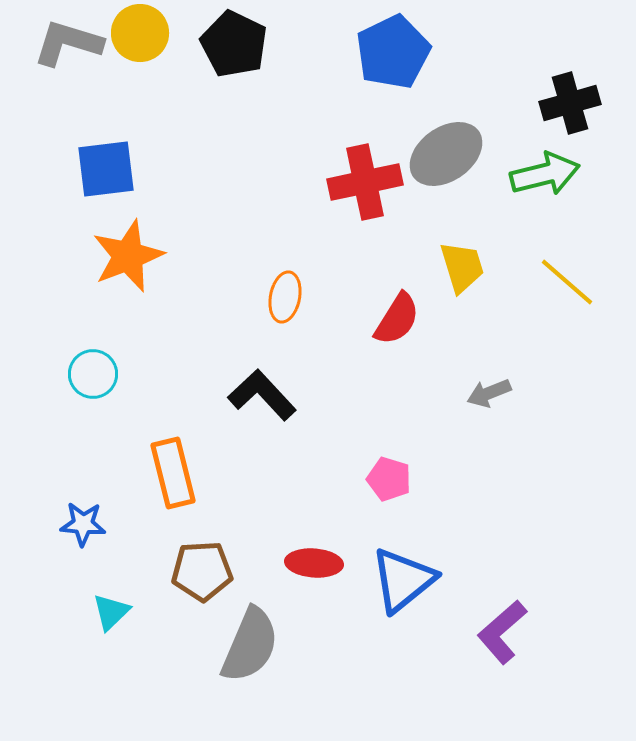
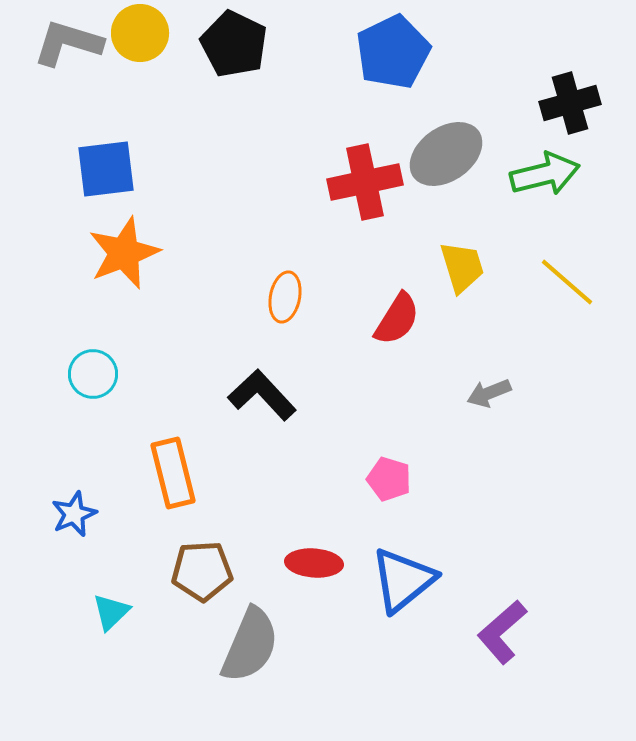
orange star: moved 4 px left, 3 px up
blue star: moved 9 px left, 10 px up; rotated 27 degrees counterclockwise
